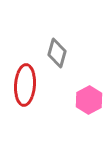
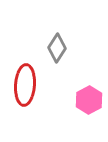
gray diamond: moved 5 px up; rotated 16 degrees clockwise
